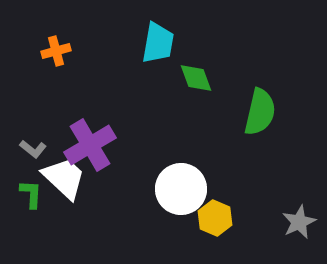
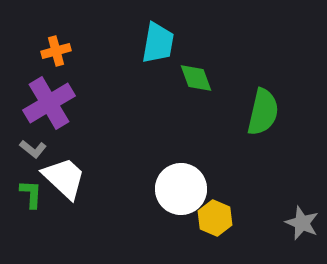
green semicircle: moved 3 px right
purple cross: moved 41 px left, 42 px up
gray star: moved 3 px right, 1 px down; rotated 24 degrees counterclockwise
